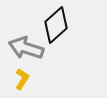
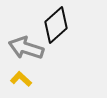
yellow L-shape: moved 1 px left; rotated 80 degrees counterclockwise
